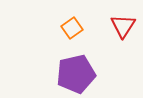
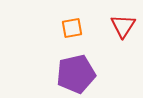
orange square: rotated 25 degrees clockwise
